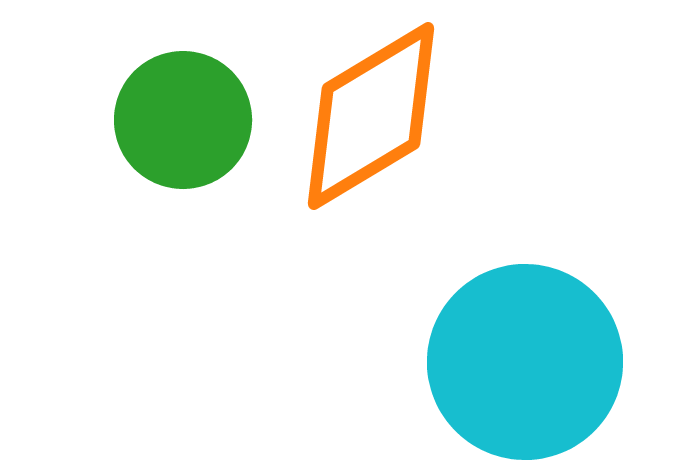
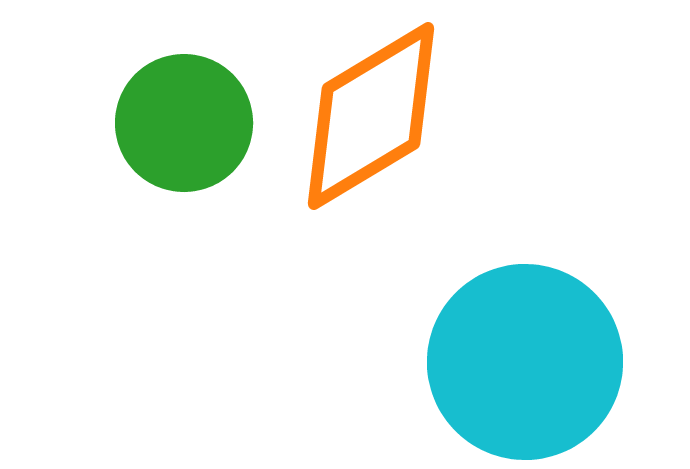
green circle: moved 1 px right, 3 px down
